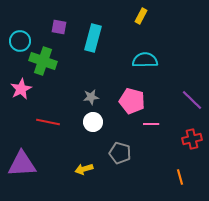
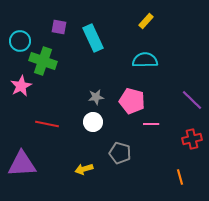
yellow rectangle: moved 5 px right, 5 px down; rotated 14 degrees clockwise
cyan rectangle: rotated 40 degrees counterclockwise
pink star: moved 3 px up
gray star: moved 5 px right
red line: moved 1 px left, 2 px down
